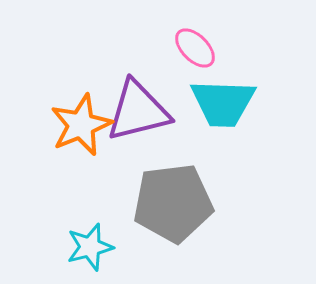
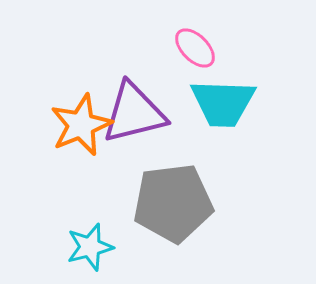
purple triangle: moved 4 px left, 2 px down
